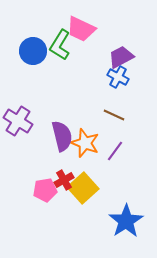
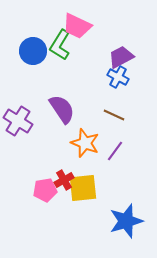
pink trapezoid: moved 4 px left, 3 px up
purple semicircle: moved 27 px up; rotated 20 degrees counterclockwise
yellow square: rotated 36 degrees clockwise
blue star: rotated 16 degrees clockwise
